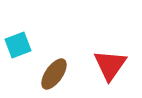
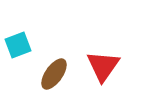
red triangle: moved 7 px left, 1 px down
